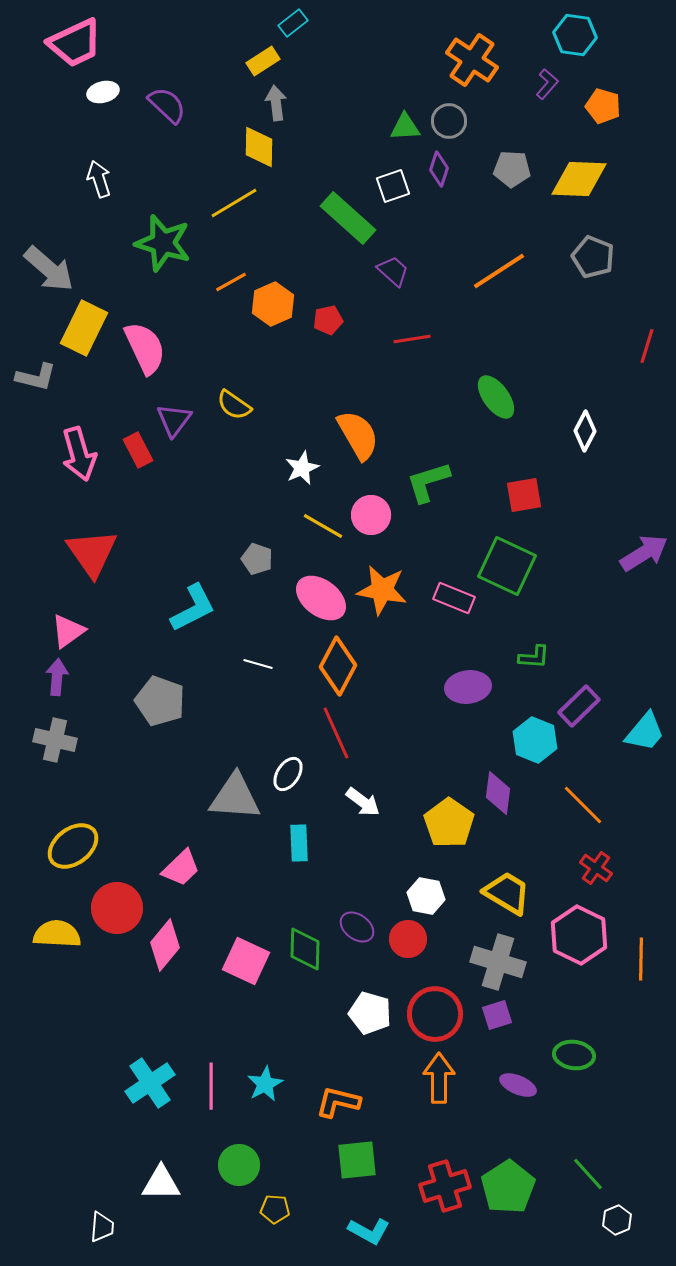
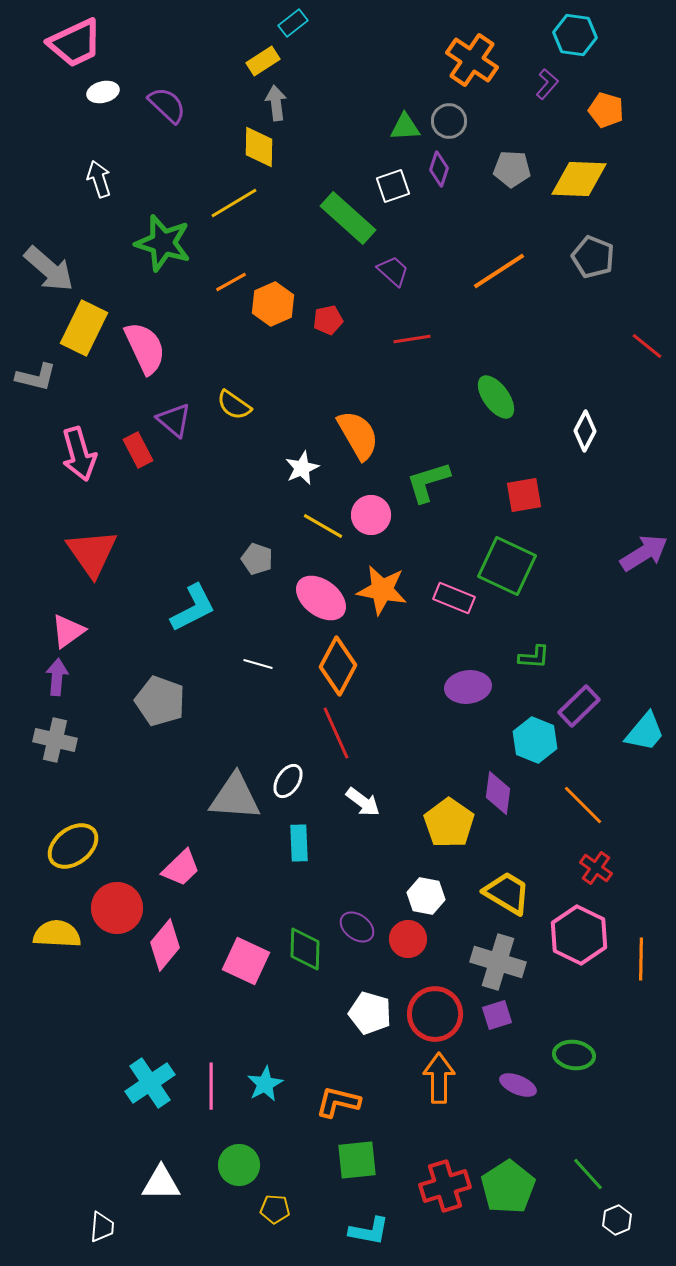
orange pentagon at (603, 106): moved 3 px right, 4 px down
red line at (647, 346): rotated 68 degrees counterclockwise
purple triangle at (174, 420): rotated 27 degrees counterclockwise
white ellipse at (288, 774): moved 7 px down
cyan L-shape at (369, 1231): rotated 18 degrees counterclockwise
